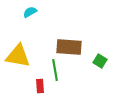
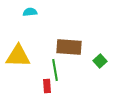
cyan semicircle: rotated 24 degrees clockwise
yellow triangle: rotated 8 degrees counterclockwise
green square: rotated 16 degrees clockwise
red rectangle: moved 7 px right
